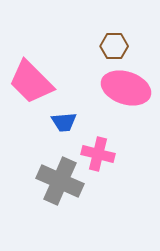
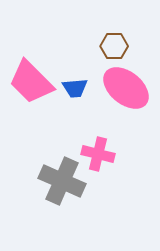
pink ellipse: rotated 21 degrees clockwise
blue trapezoid: moved 11 px right, 34 px up
gray cross: moved 2 px right
